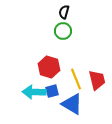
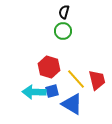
yellow line: rotated 20 degrees counterclockwise
